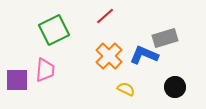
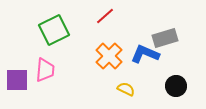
blue L-shape: moved 1 px right, 1 px up
black circle: moved 1 px right, 1 px up
